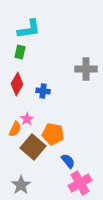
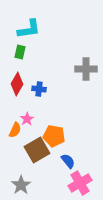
blue cross: moved 4 px left, 2 px up
orange semicircle: moved 1 px down
orange pentagon: moved 1 px right, 2 px down
brown square: moved 4 px right, 3 px down; rotated 20 degrees clockwise
